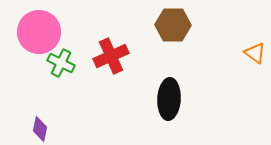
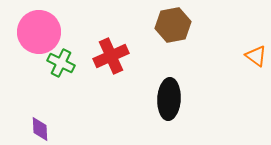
brown hexagon: rotated 12 degrees counterclockwise
orange triangle: moved 1 px right, 3 px down
purple diamond: rotated 15 degrees counterclockwise
